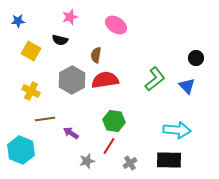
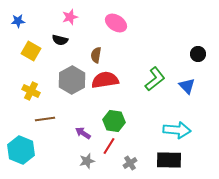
pink ellipse: moved 2 px up
black circle: moved 2 px right, 4 px up
purple arrow: moved 12 px right
